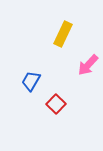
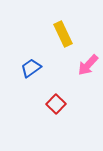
yellow rectangle: rotated 50 degrees counterclockwise
blue trapezoid: moved 13 px up; rotated 25 degrees clockwise
